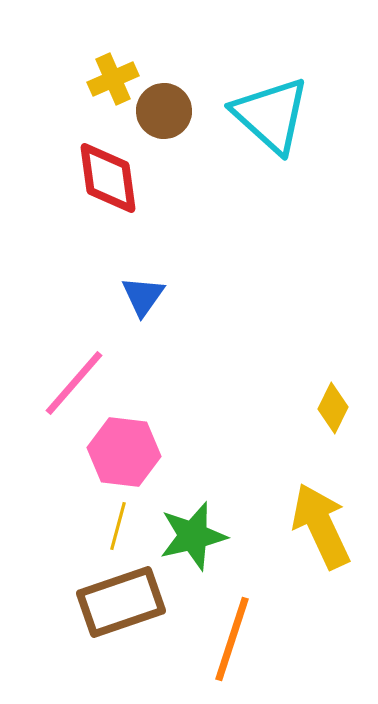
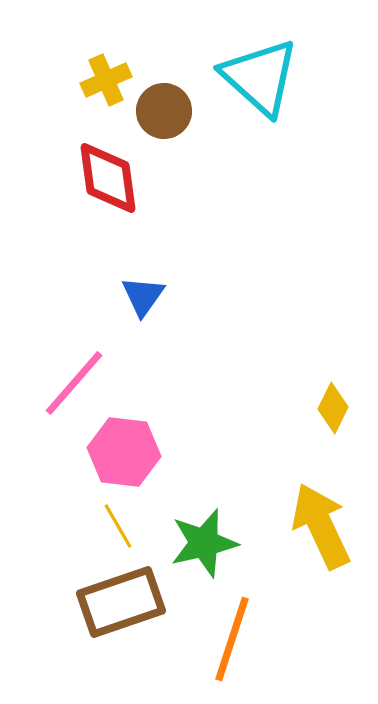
yellow cross: moved 7 px left, 1 px down
cyan triangle: moved 11 px left, 38 px up
yellow line: rotated 45 degrees counterclockwise
green star: moved 11 px right, 7 px down
